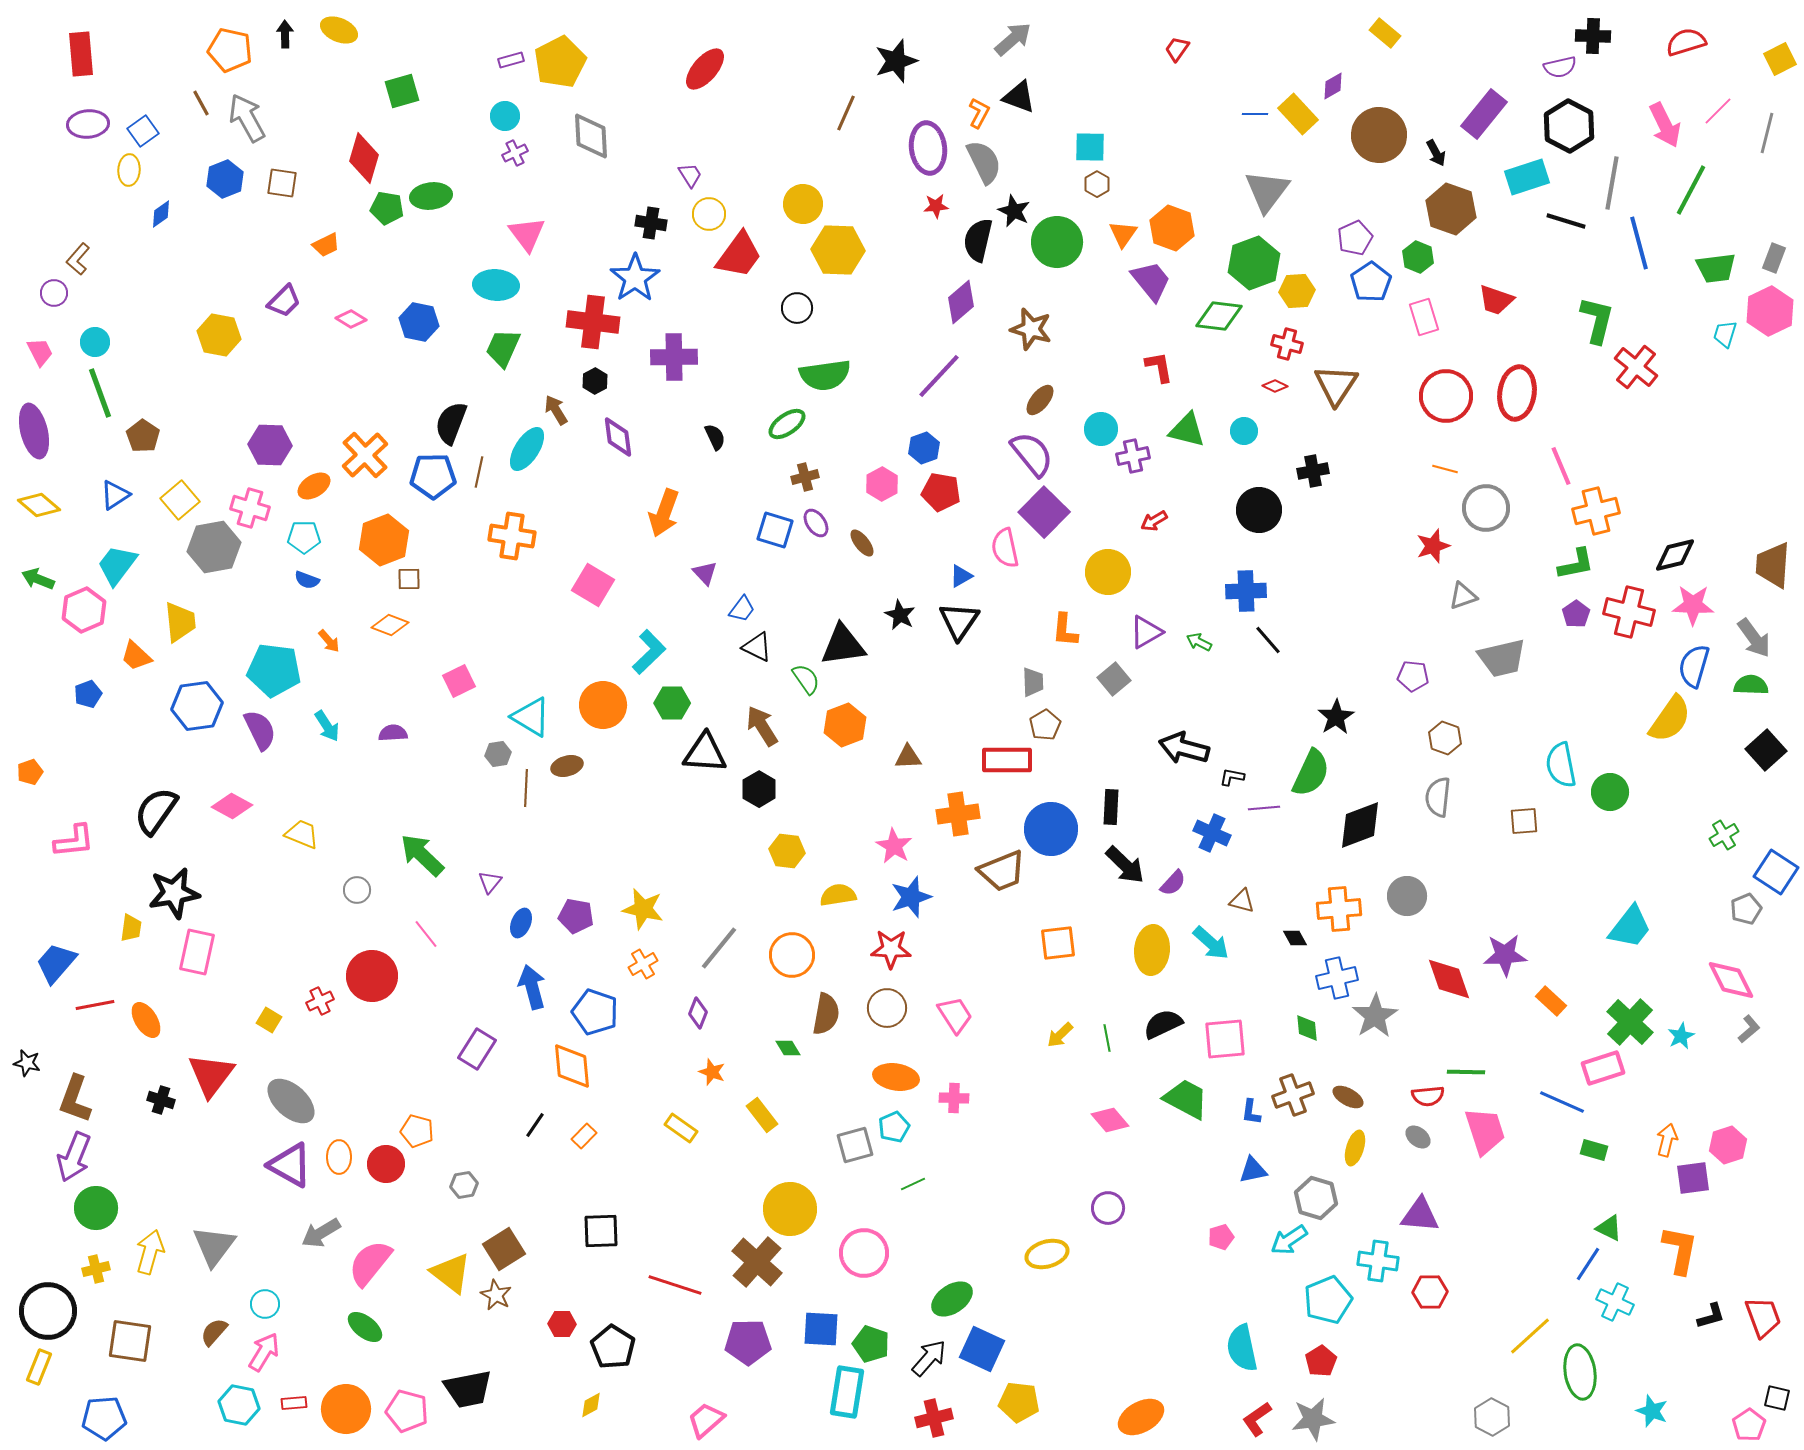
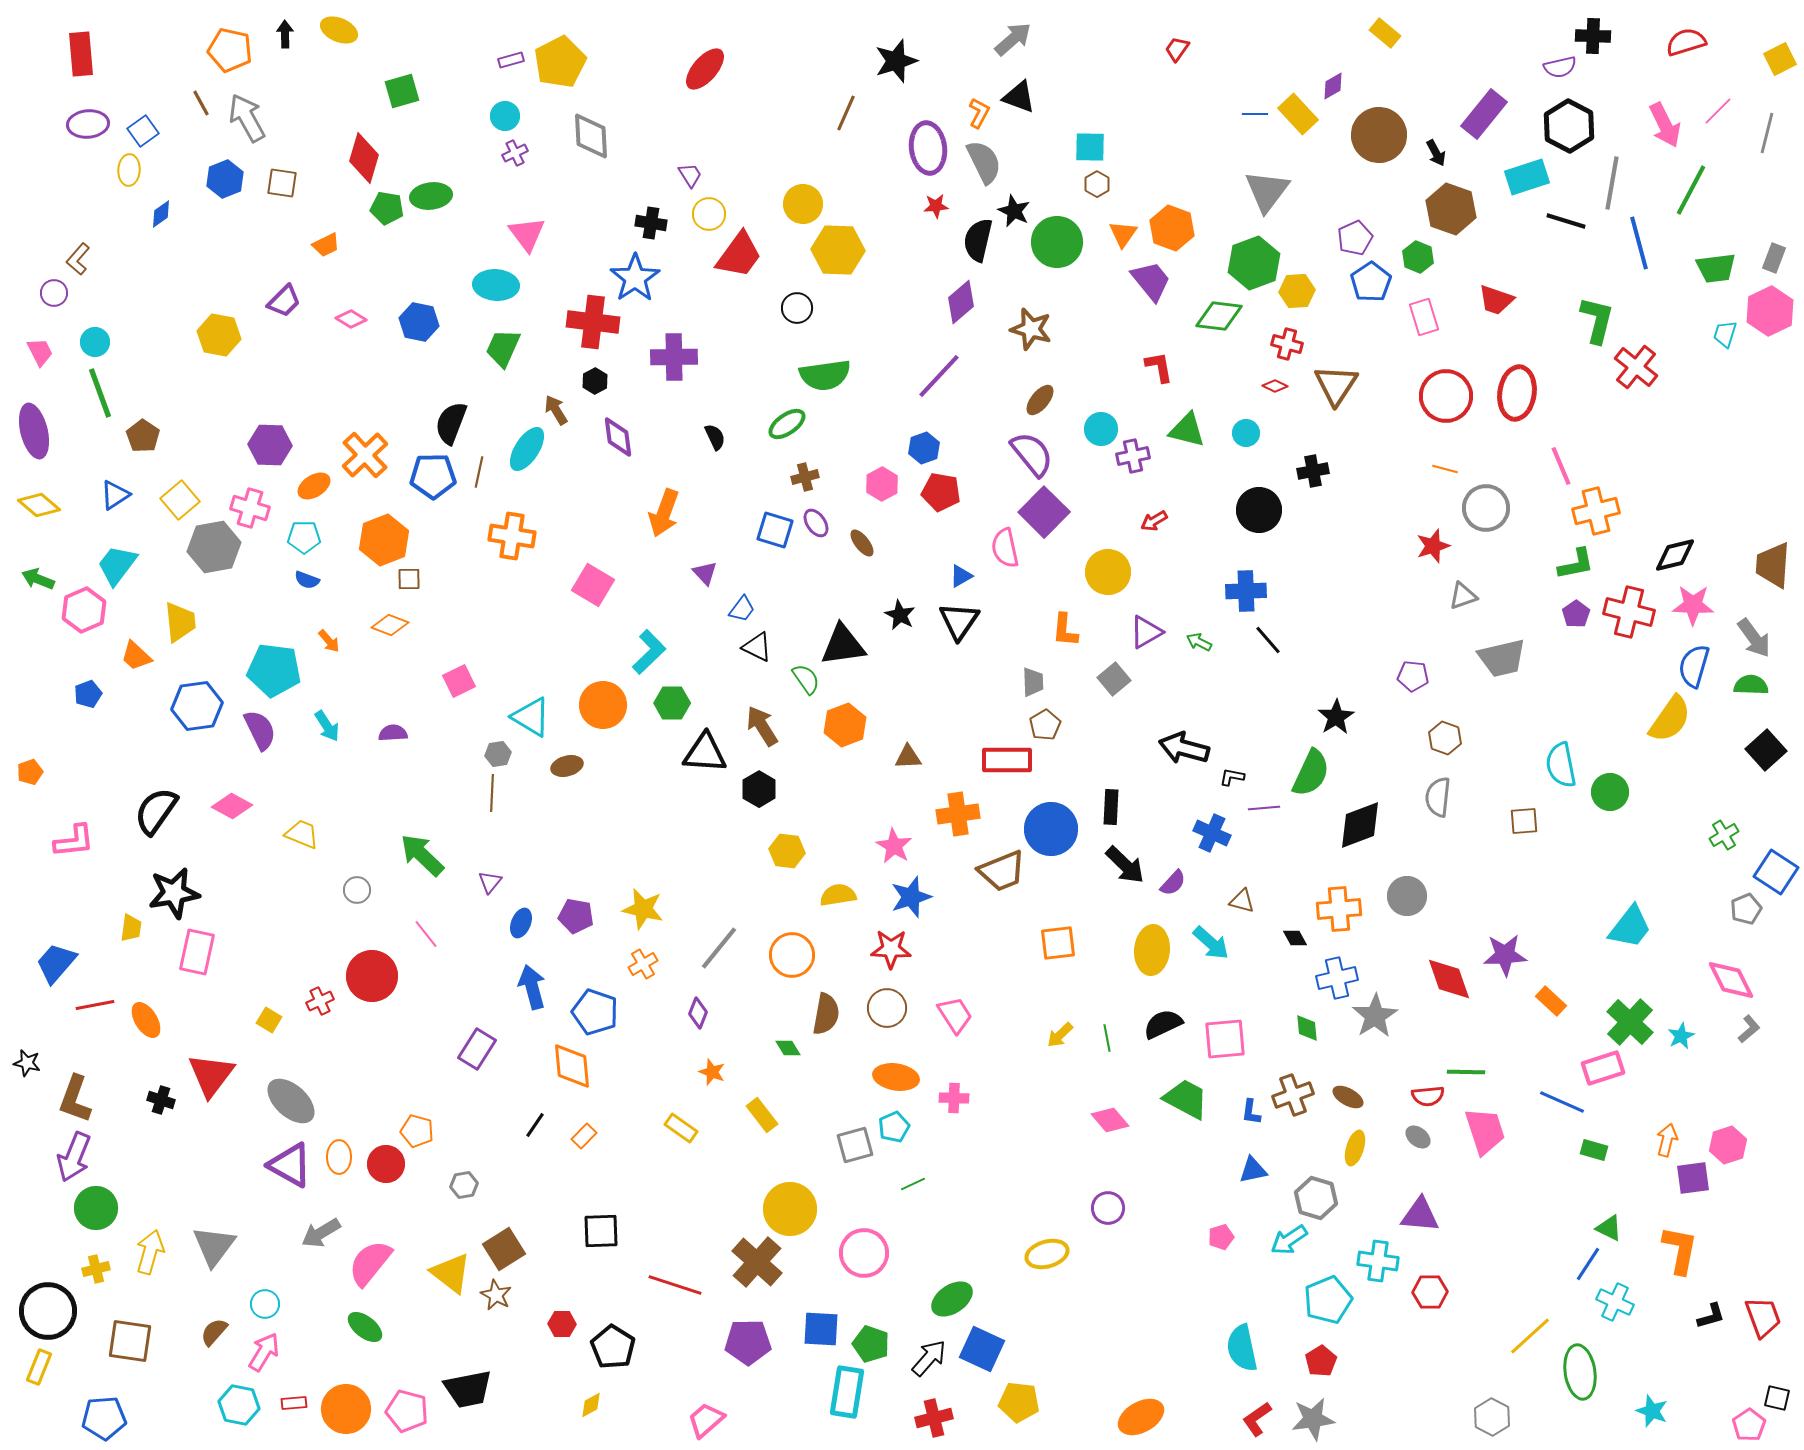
cyan circle at (1244, 431): moved 2 px right, 2 px down
brown line at (526, 788): moved 34 px left, 5 px down
